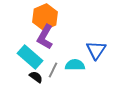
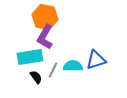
orange hexagon: rotated 25 degrees counterclockwise
blue triangle: moved 10 px down; rotated 40 degrees clockwise
cyan rectangle: rotated 50 degrees counterclockwise
cyan semicircle: moved 2 px left, 1 px down
black semicircle: rotated 16 degrees clockwise
